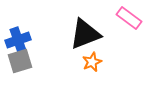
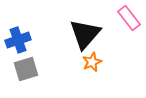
pink rectangle: rotated 15 degrees clockwise
black triangle: rotated 28 degrees counterclockwise
gray square: moved 6 px right, 8 px down
